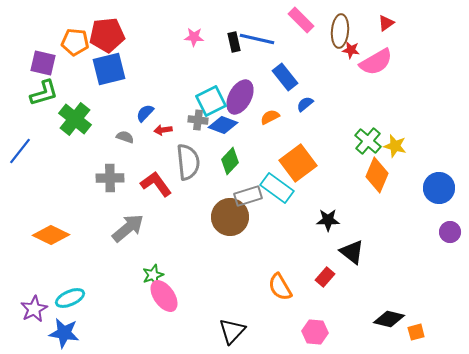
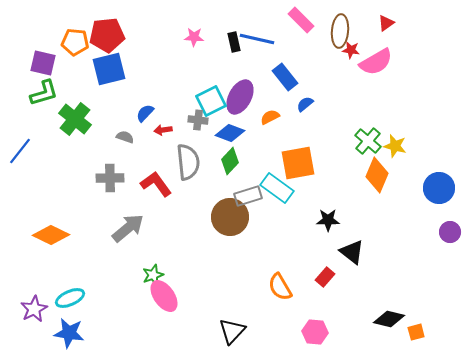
blue diamond at (223, 125): moved 7 px right, 8 px down
orange square at (298, 163): rotated 27 degrees clockwise
blue star at (64, 333): moved 5 px right
